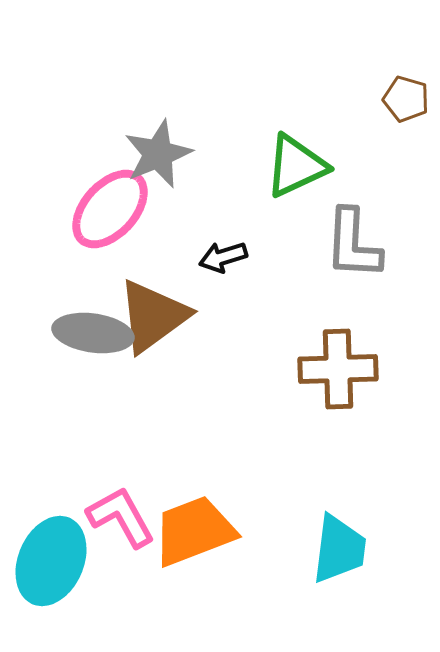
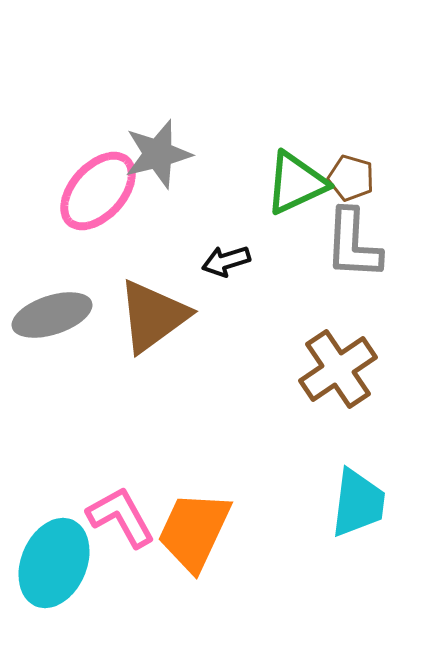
brown pentagon: moved 55 px left, 79 px down
gray star: rotated 8 degrees clockwise
green triangle: moved 17 px down
pink ellipse: moved 12 px left, 18 px up
black arrow: moved 3 px right, 4 px down
gray ellipse: moved 41 px left, 18 px up; rotated 26 degrees counterclockwise
brown cross: rotated 32 degrees counterclockwise
orange trapezoid: rotated 44 degrees counterclockwise
cyan trapezoid: moved 19 px right, 46 px up
cyan ellipse: moved 3 px right, 2 px down
